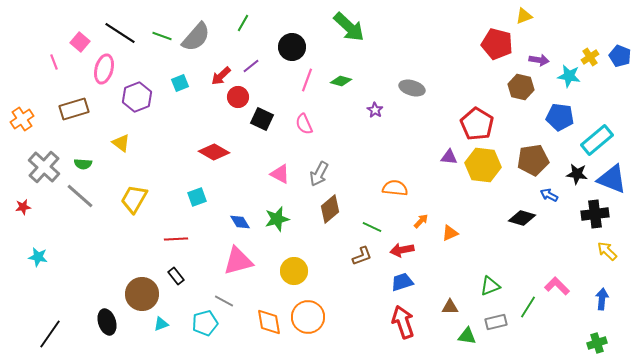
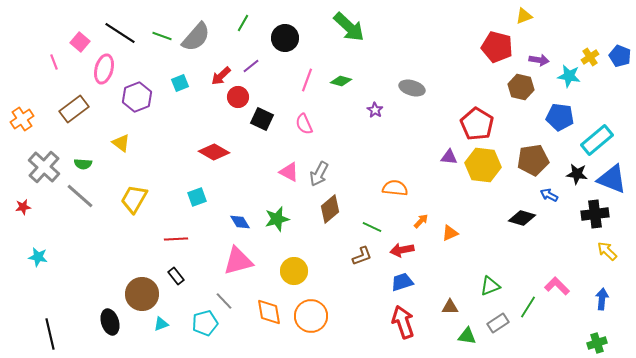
red pentagon at (497, 44): moved 3 px down
black circle at (292, 47): moved 7 px left, 9 px up
brown rectangle at (74, 109): rotated 20 degrees counterclockwise
pink triangle at (280, 174): moved 9 px right, 2 px up
gray line at (224, 301): rotated 18 degrees clockwise
orange circle at (308, 317): moved 3 px right, 1 px up
black ellipse at (107, 322): moved 3 px right
orange diamond at (269, 322): moved 10 px up
gray rectangle at (496, 322): moved 2 px right, 1 px down; rotated 20 degrees counterclockwise
black line at (50, 334): rotated 48 degrees counterclockwise
